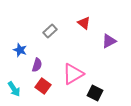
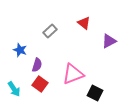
pink triangle: rotated 10 degrees clockwise
red square: moved 3 px left, 2 px up
